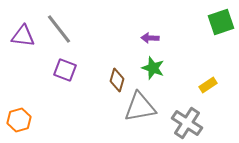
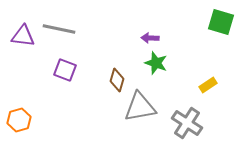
green square: rotated 36 degrees clockwise
gray line: rotated 40 degrees counterclockwise
green star: moved 3 px right, 5 px up
